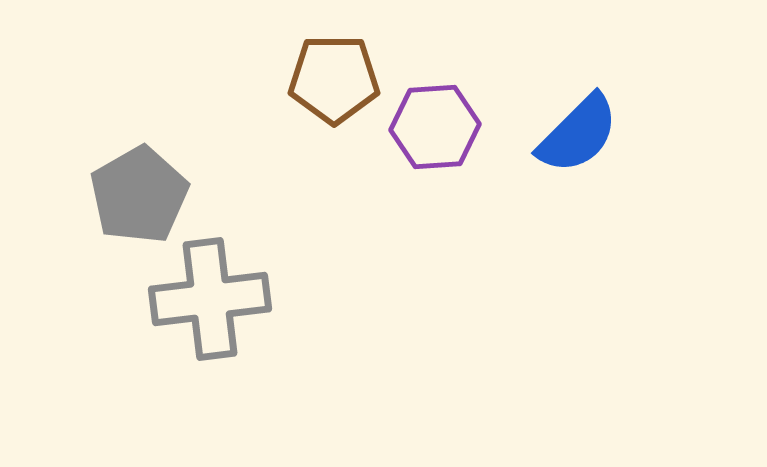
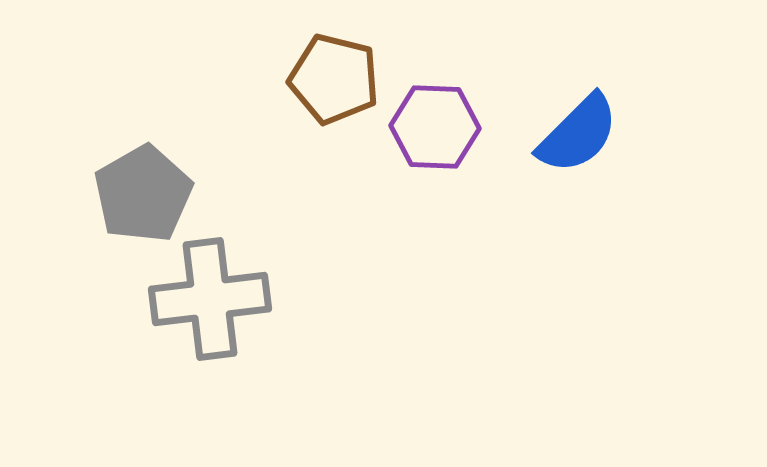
brown pentagon: rotated 14 degrees clockwise
purple hexagon: rotated 6 degrees clockwise
gray pentagon: moved 4 px right, 1 px up
